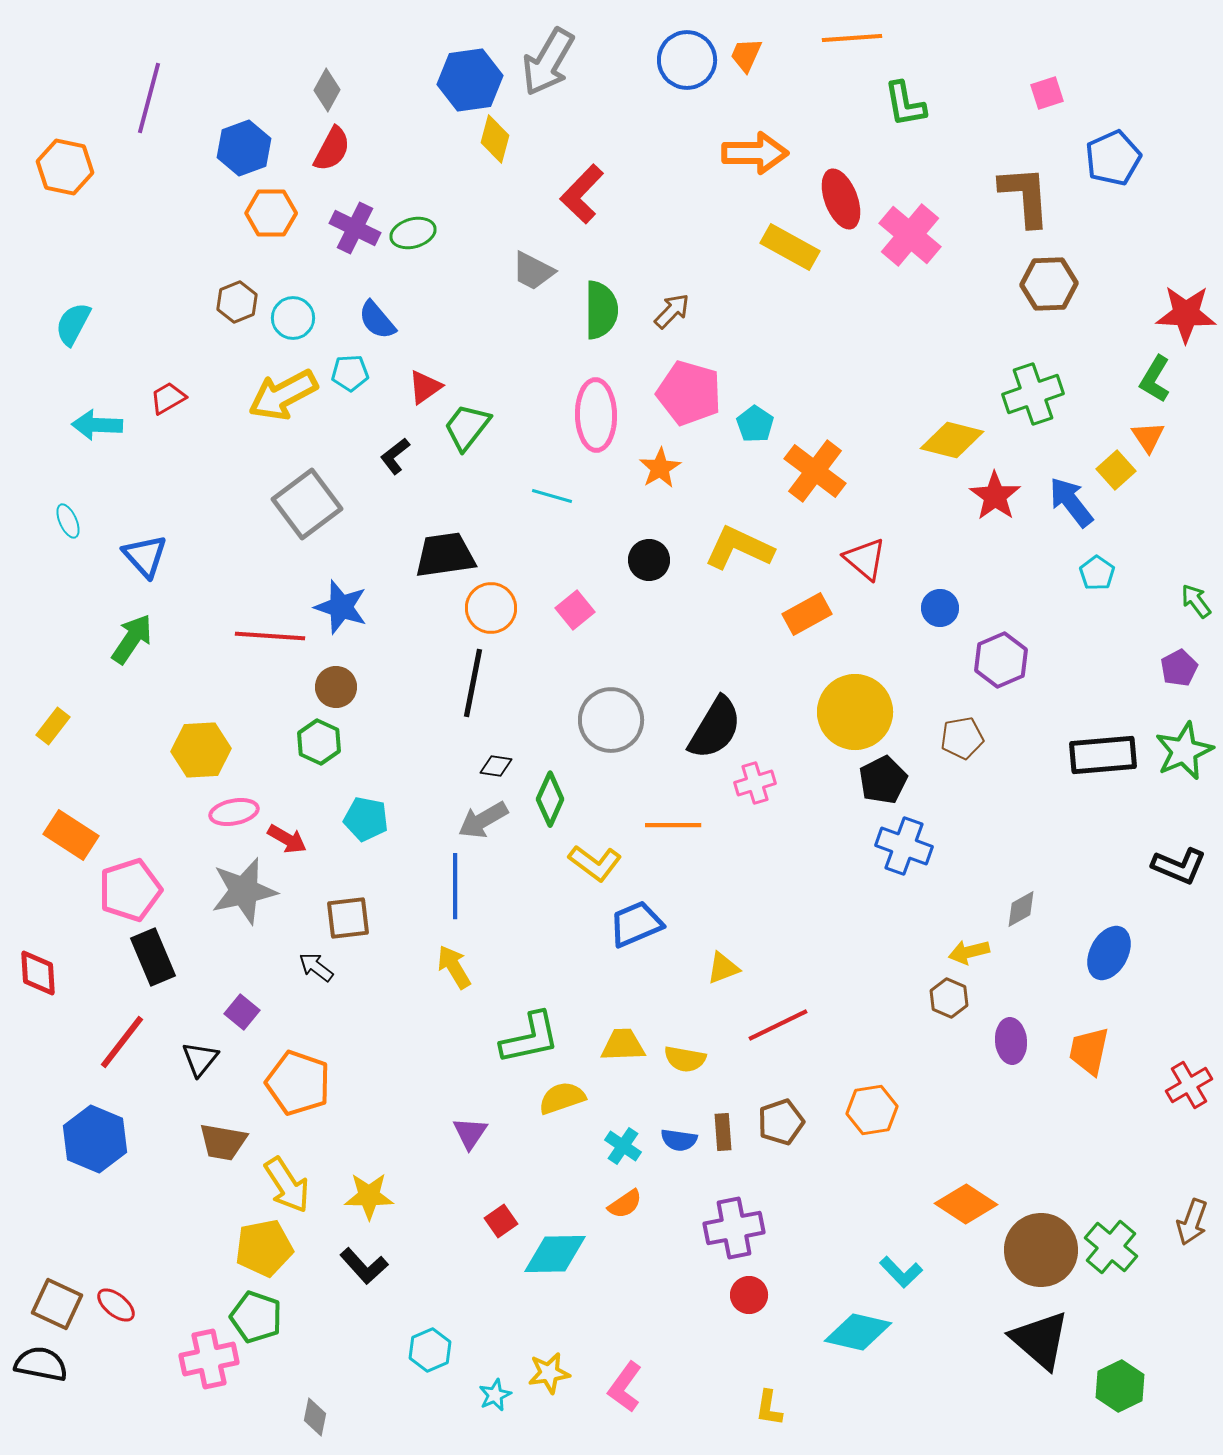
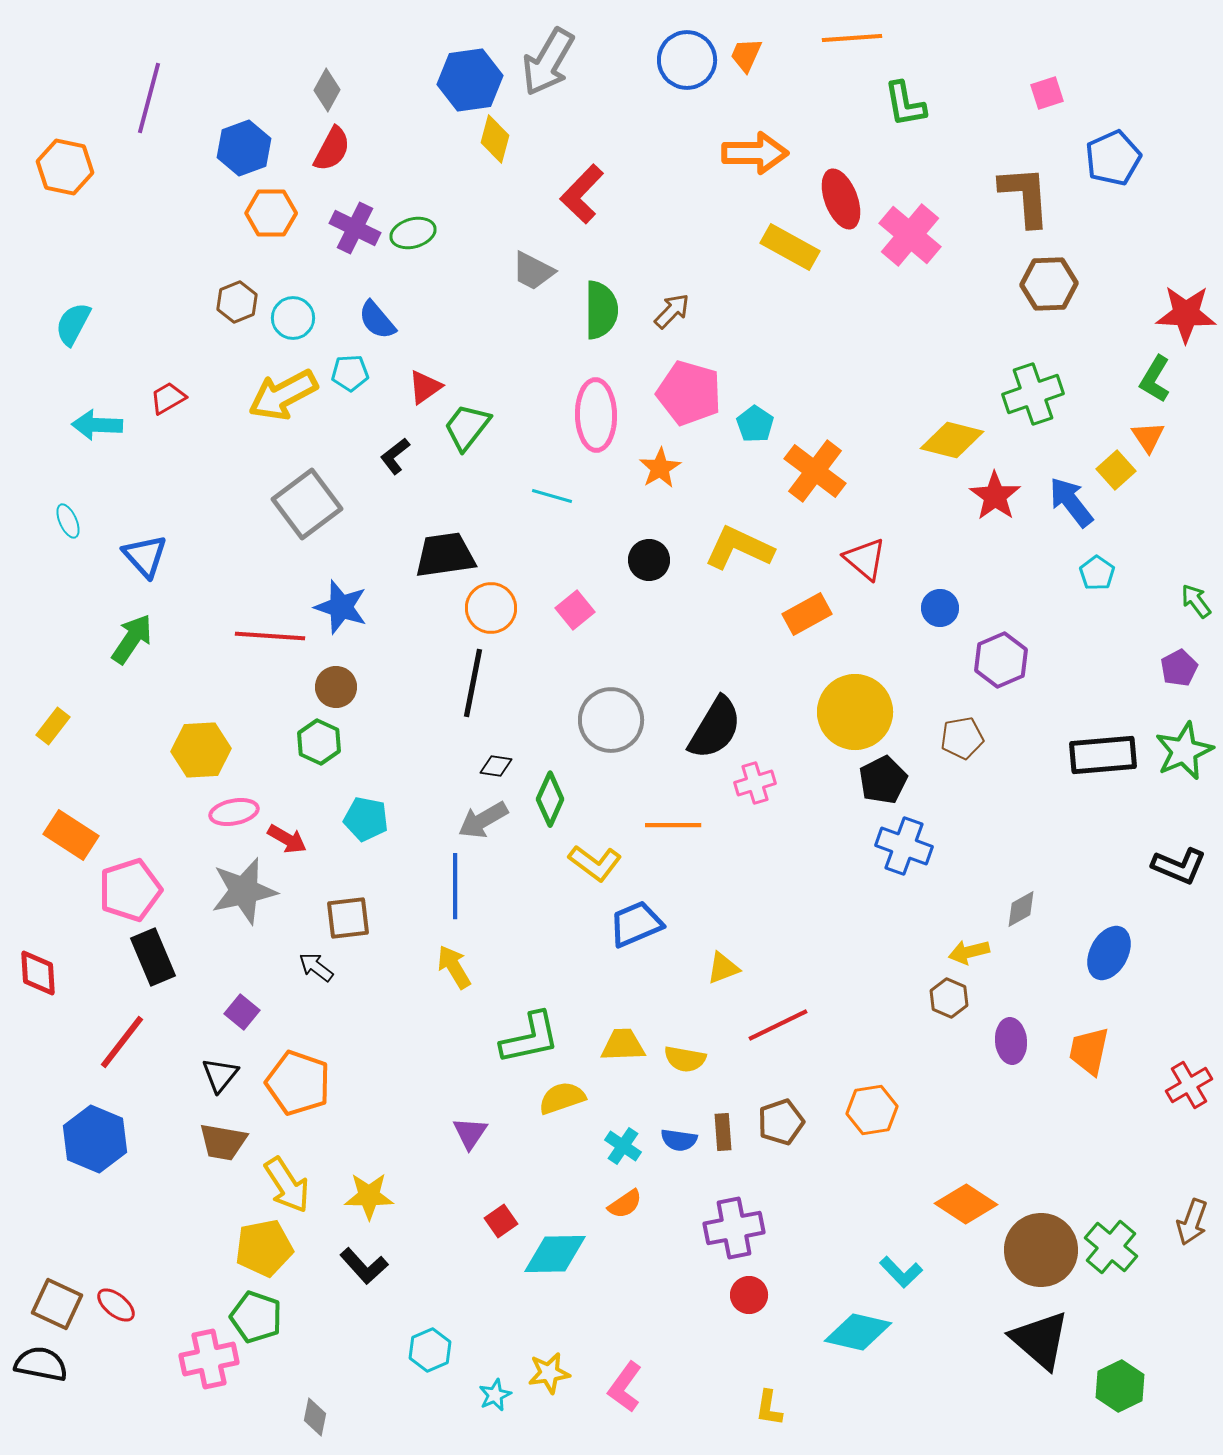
black triangle at (200, 1059): moved 20 px right, 16 px down
